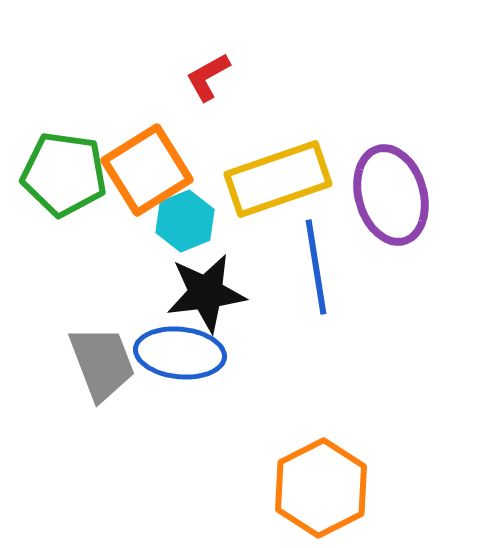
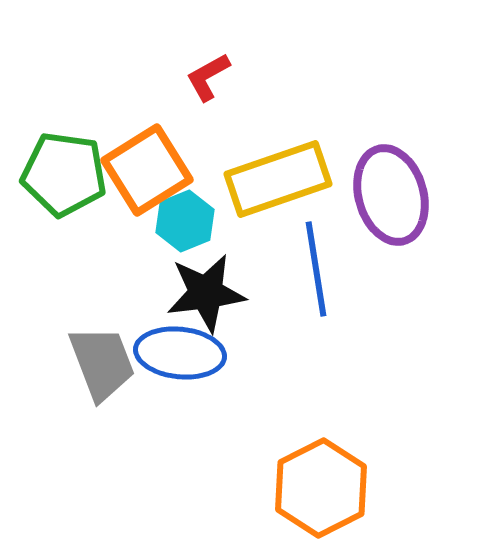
blue line: moved 2 px down
